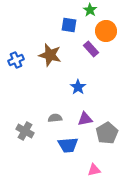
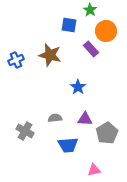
purple triangle: rotated 14 degrees clockwise
